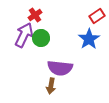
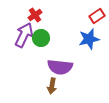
blue star: rotated 20 degrees clockwise
purple semicircle: moved 1 px up
brown arrow: moved 1 px right
